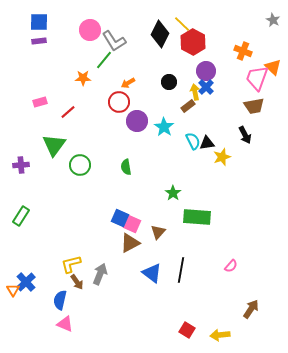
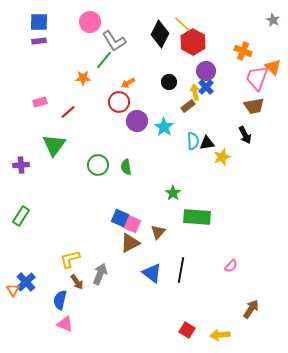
pink circle at (90, 30): moved 8 px up
cyan semicircle at (193, 141): rotated 24 degrees clockwise
green circle at (80, 165): moved 18 px right
yellow L-shape at (71, 264): moved 1 px left, 5 px up
